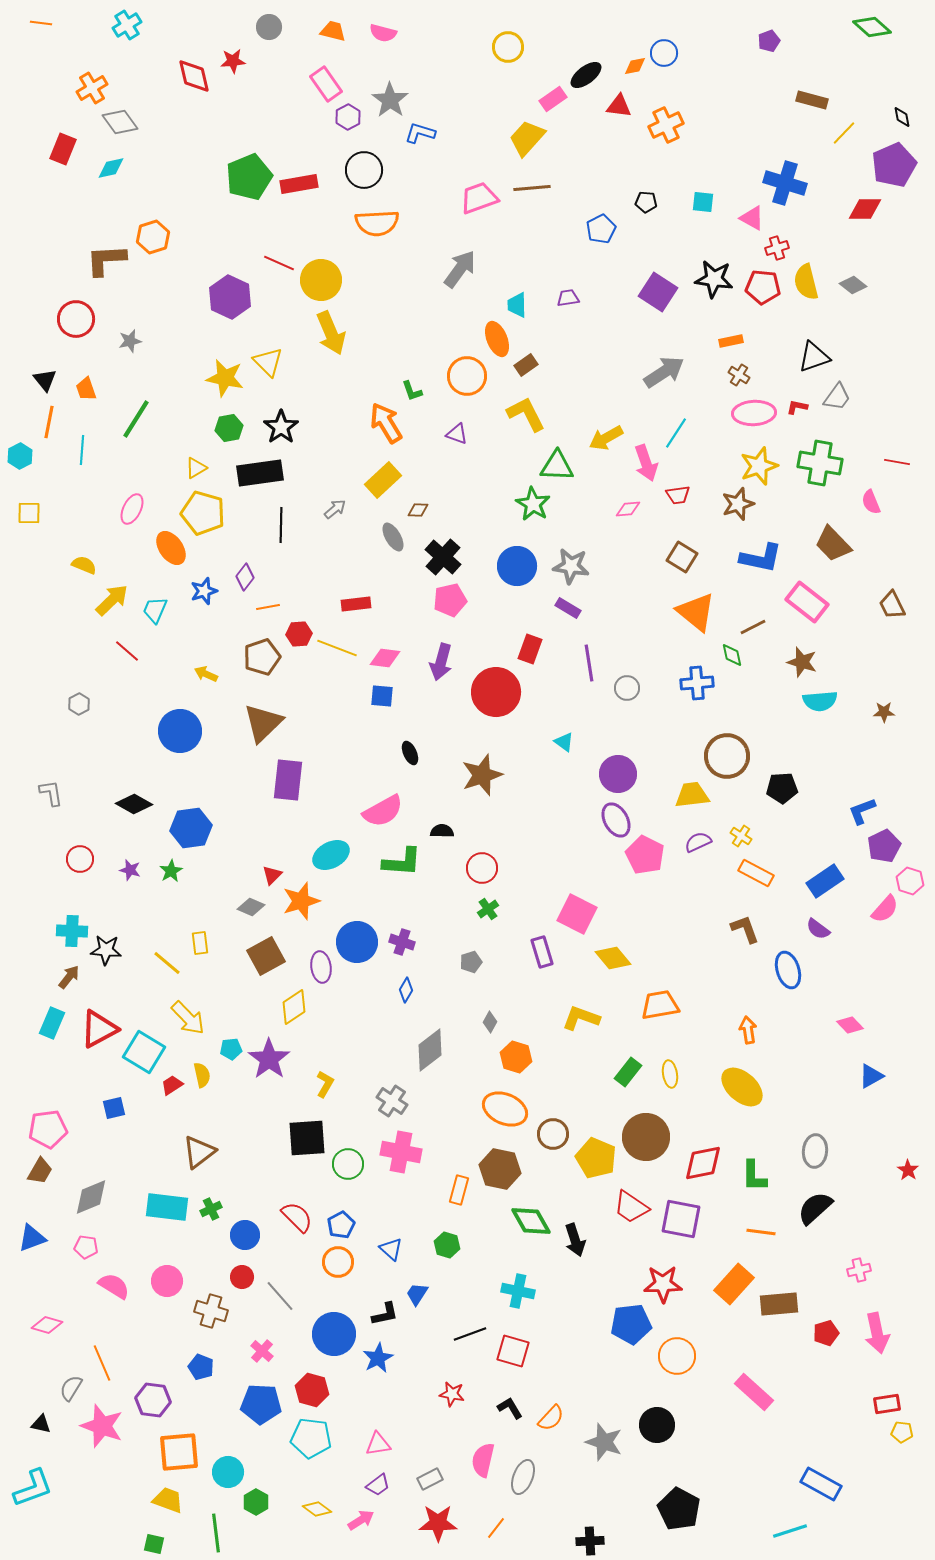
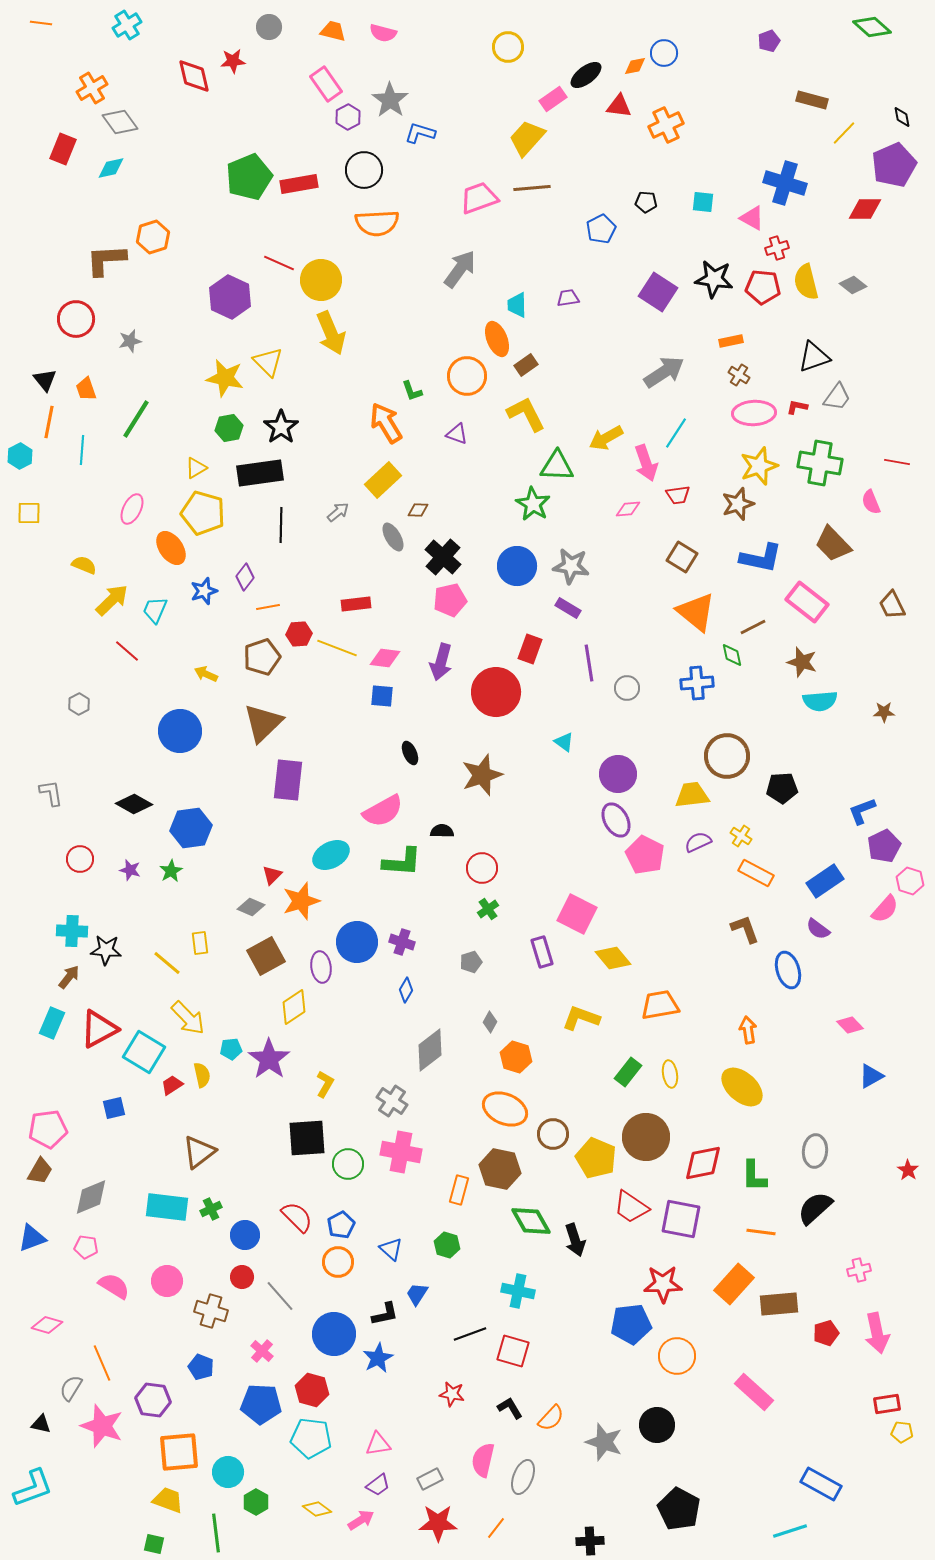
gray arrow at (335, 509): moved 3 px right, 3 px down
